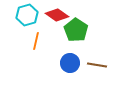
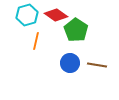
red diamond: moved 1 px left
